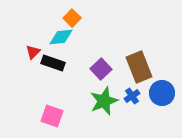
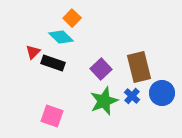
cyan diamond: rotated 50 degrees clockwise
brown rectangle: rotated 8 degrees clockwise
blue cross: rotated 14 degrees counterclockwise
